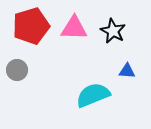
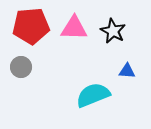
red pentagon: rotated 12 degrees clockwise
gray circle: moved 4 px right, 3 px up
